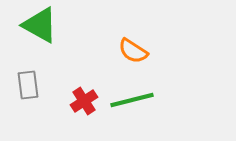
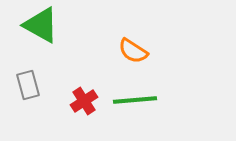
green triangle: moved 1 px right
gray rectangle: rotated 8 degrees counterclockwise
green line: moved 3 px right; rotated 9 degrees clockwise
